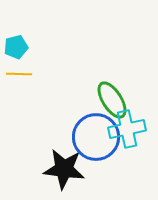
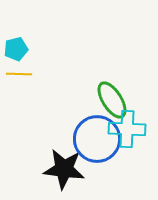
cyan pentagon: moved 2 px down
cyan cross: rotated 15 degrees clockwise
blue circle: moved 1 px right, 2 px down
